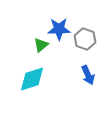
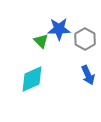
gray hexagon: rotated 10 degrees clockwise
green triangle: moved 4 px up; rotated 35 degrees counterclockwise
cyan diamond: rotated 8 degrees counterclockwise
